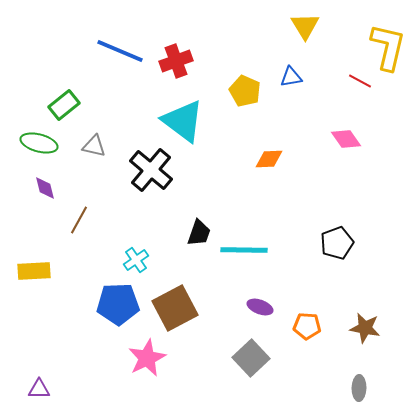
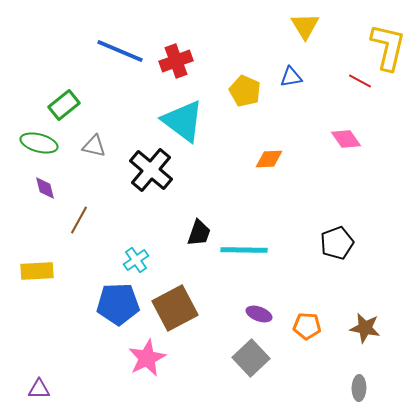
yellow rectangle: moved 3 px right
purple ellipse: moved 1 px left, 7 px down
